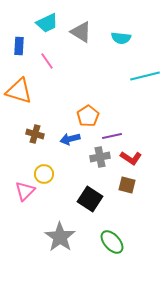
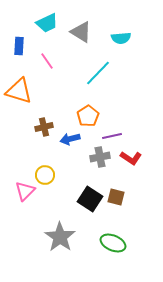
cyan semicircle: rotated 12 degrees counterclockwise
cyan line: moved 47 px left, 3 px up; rotated 32 degrees counterclockwise
brown cross: moved 9 px right, 7 px up; rotated 30 degrees counterclockwise
yellow circle: moved 1 px right, 1 px down
brown square: moved 11 px left, 12 px down
green ellipse: moved 1 px right, 1 px down; rotated 25 degrees counterclockwise
